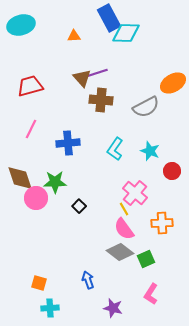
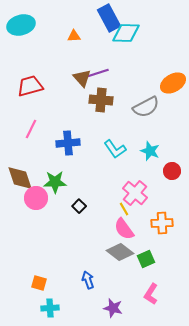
purple line: moved 1 px right
cyan L-shape: rotated 70 degrees counterclockwise
